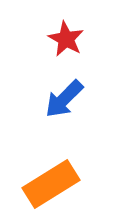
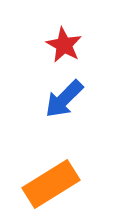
red star: moved 2 px left, 6 px down
